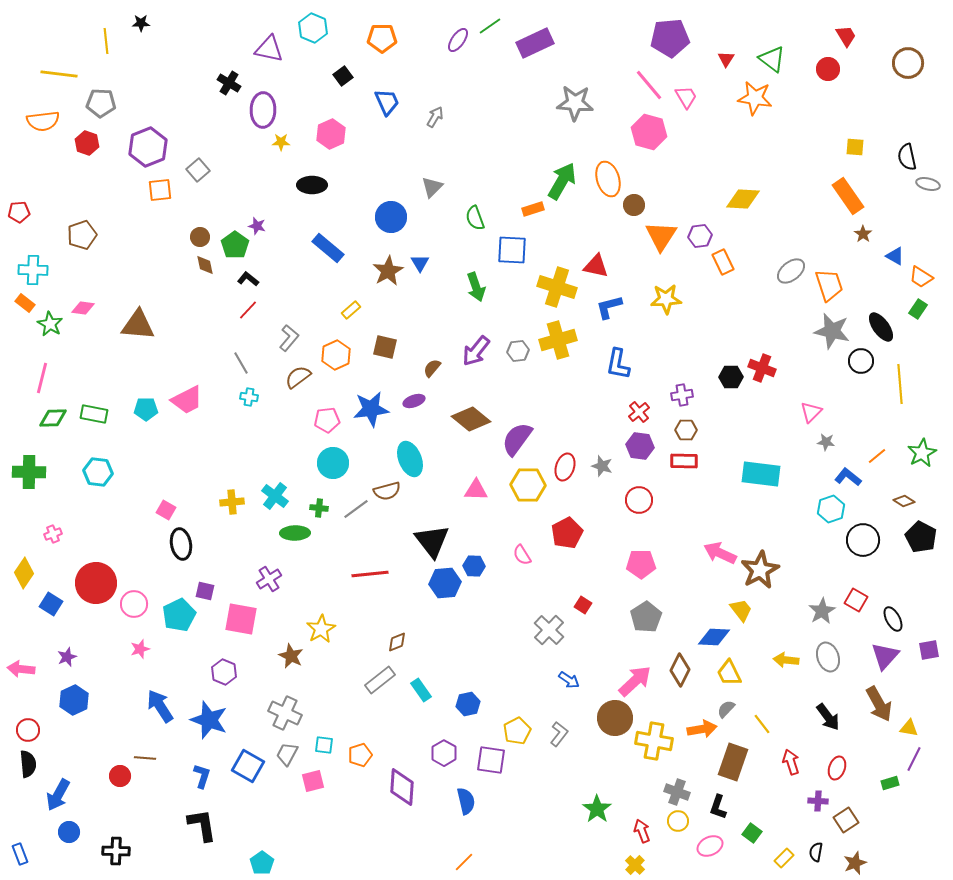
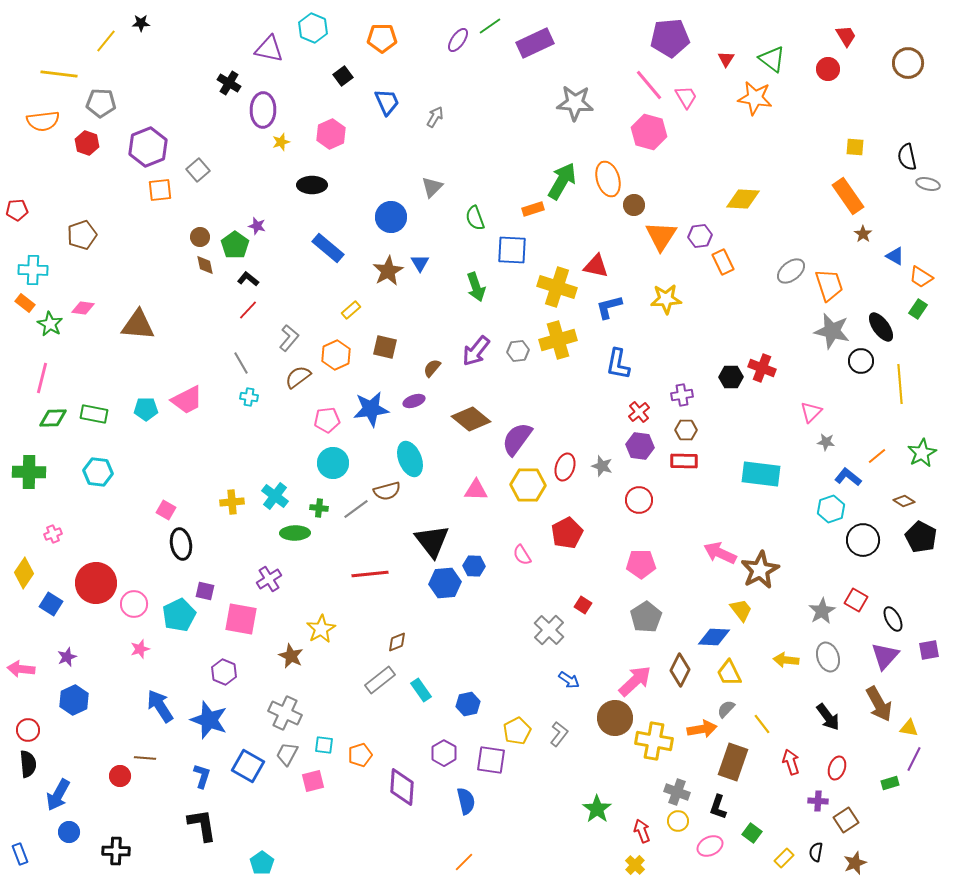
yellow line at (106, 41): rotated 45 degrees clockwise
yellow star at (281, 142): rotated 18 degrees counterclockwise
red pentagon at (19, 212): moved 2 px left, 2 px up
